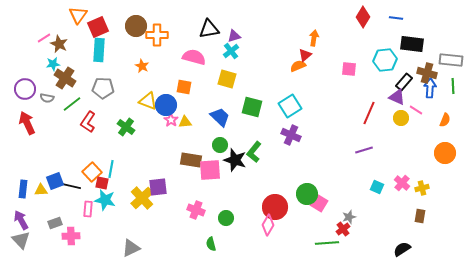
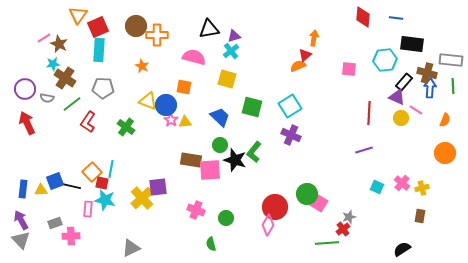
red diamond at (363, 17): rotated 25 degrees counterclockwise
red line at (369, 113): rotated 20 degrees counterclockwise
